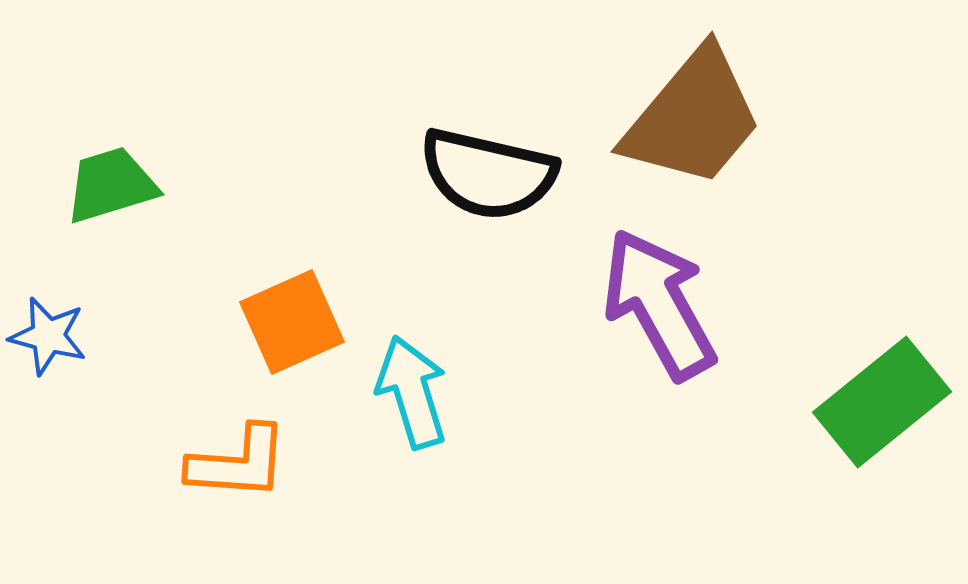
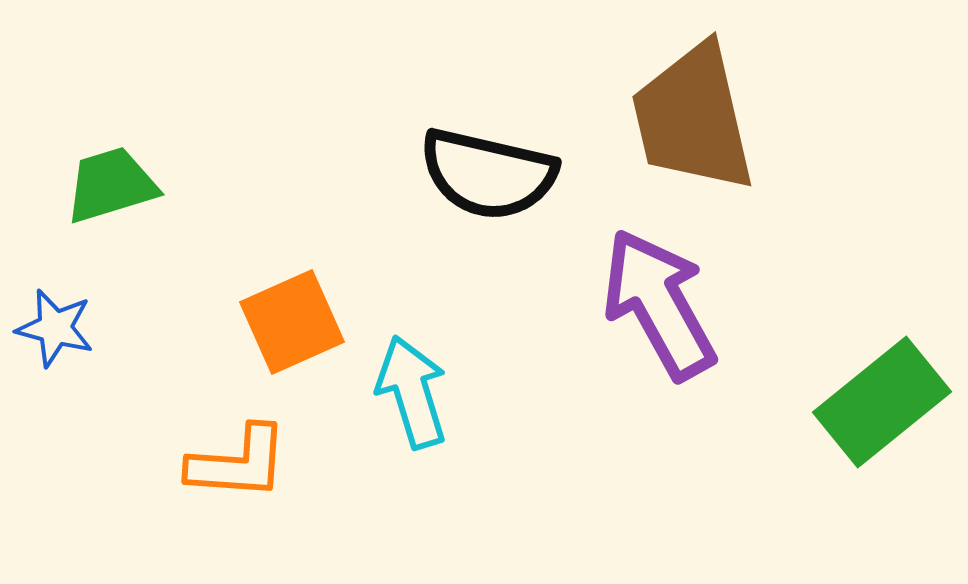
brown trapezoid: rotated 127 degrees clockwise
blue star: moved 7 px right, 8 px up
